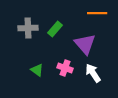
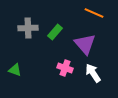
orange line: moved 3 px left; rotated 24 degrees clockwise
green rectangle: moved 3 px down
green triangle: moved 22 px left; rotated 16 degrees counterclockwise
